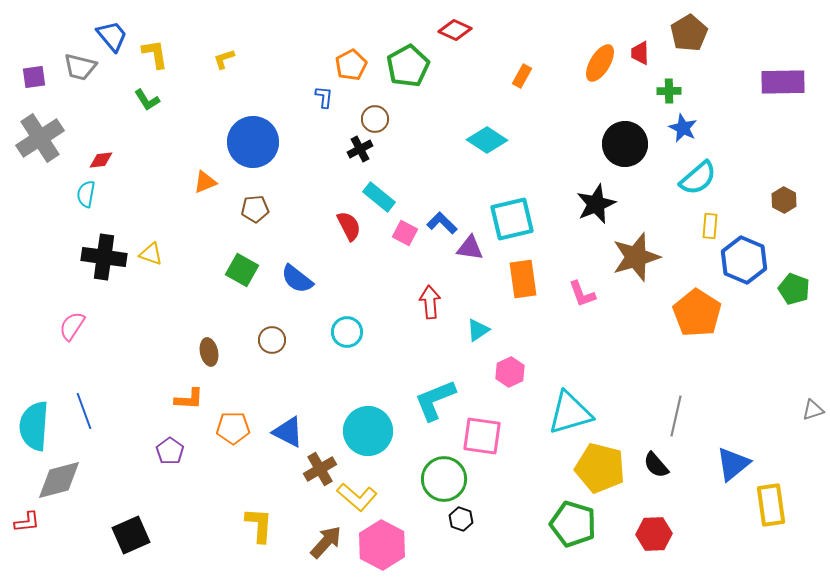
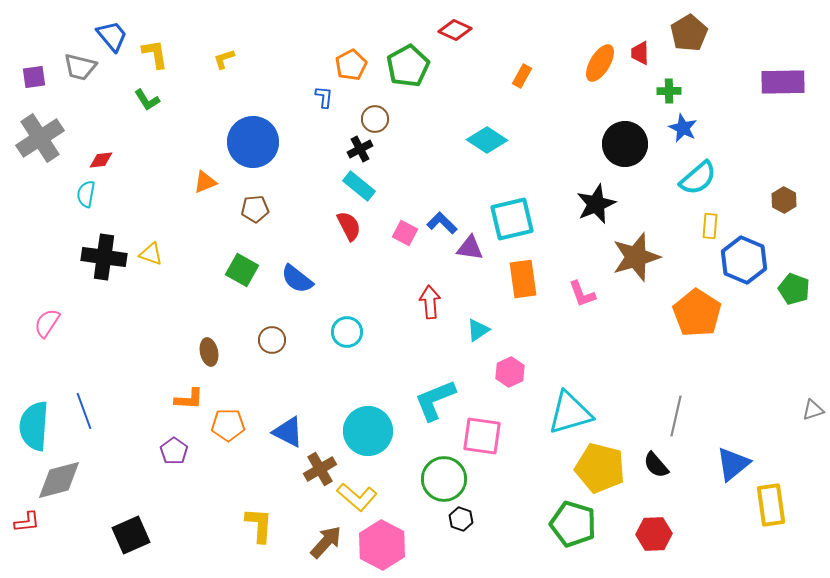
cyan rectangle at (379, 197): moved 20 px left, 11 px up
pink semicircle at (72, 326): moved 25 px left, 3 px up
orange pentagon at (233, 428): moved 5 px left, 3 px up
purple pentagon at (170, 451): moved 4 px right
